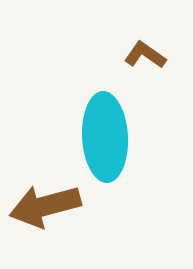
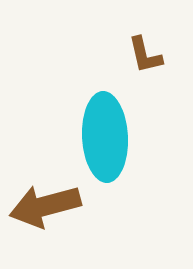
brown L-shape: rotated 138 degrees counterclockwise
